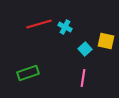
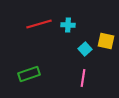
cyan cross: moved 3 px right, 2 px up; rotated 24 degrees counterclockwise
green rectangle: moved 1 px right, 1 px down
